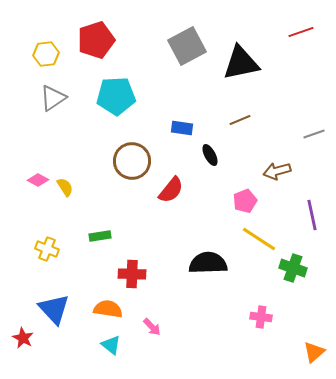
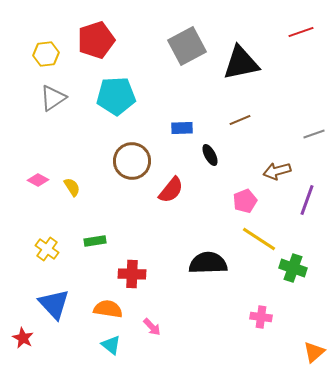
blue rectangle: rotated 10 degrees counterclockwise
yellow semicircle: moved 7 px right
purple line: moved 5 px left, 15 px up; rotated 32 degrees clockwise
green rectangle: moved 5 px left, 5 px down
yellow cross: rotated 15 degrees clockwise
blue triangle: moved 5 px up
